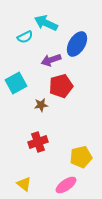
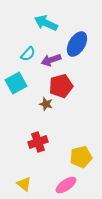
cyan semicircle: moved 3 px right, 17 px down; rotated 21 degrees counterclockwise
brown star: moved 5 px right, 1 px up; rotated 24 degrees clockwise
